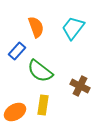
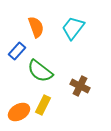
yellow rectangle: rotated 18 degrees clockwise
orange ellipse: moved 4 px right
